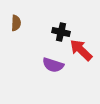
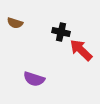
brown semicircle: moved 1 px left; rotated 105 degrees clockwise
purple semicircle: moved 19 px left, 14 px down
